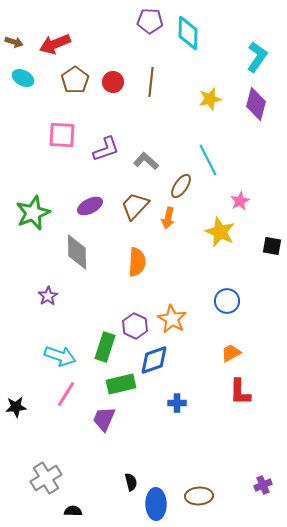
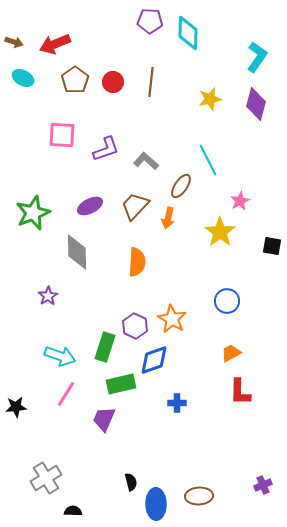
yellow star at (220, 232): rotated 12 degrees clockwise
